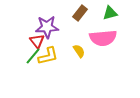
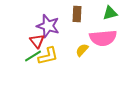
brown rectangle: moved 3 px left, 1 px down; rotated 35 degrees counterclockwise
purple star: moved 1 px right, 1 px up; rotated 20 degrees clockwise
yellow semicircle: moved 3 px right, 1 px up; rotated 104 degrees counterclockwise
green line: rotated 18 degrees clockwise
